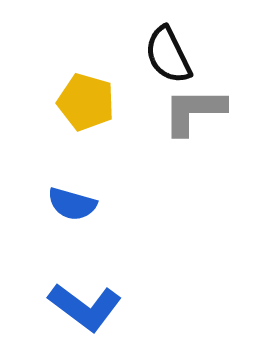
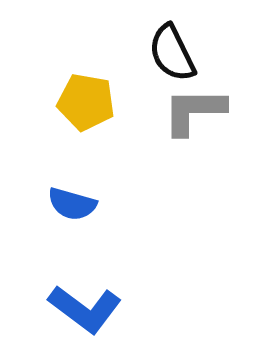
black semicircle: moved 4 px right, 2 px up
yellow pentagon: rotated 6 degrees counterclockwise
blue L-shape: moved 2 px down
